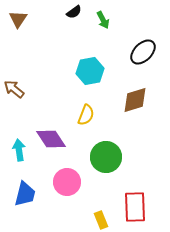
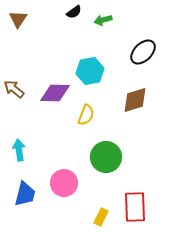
green arrow: rotated 102 degrees clockwise
purple diamond: moved 4 px right, 46 px up; rotated 56 degrees counterclockwise
pink circle: moved 3 px left, 1 px down
yellow rectangle: moved 3 px up; rotated 48 degrees clockwise
